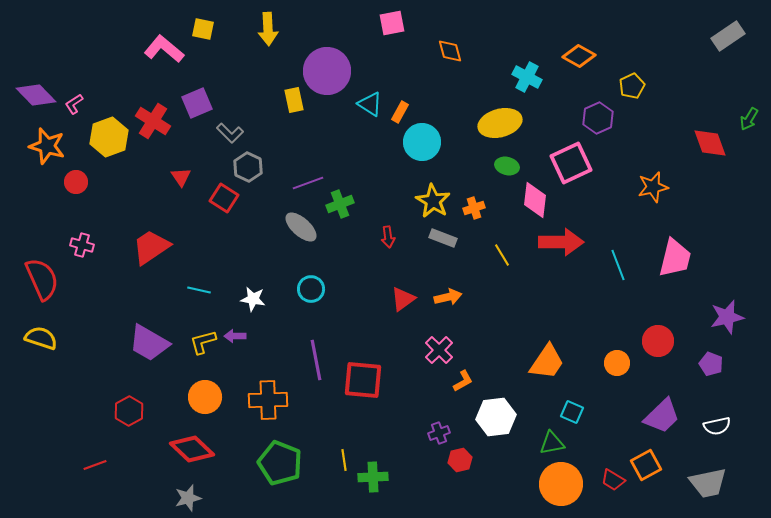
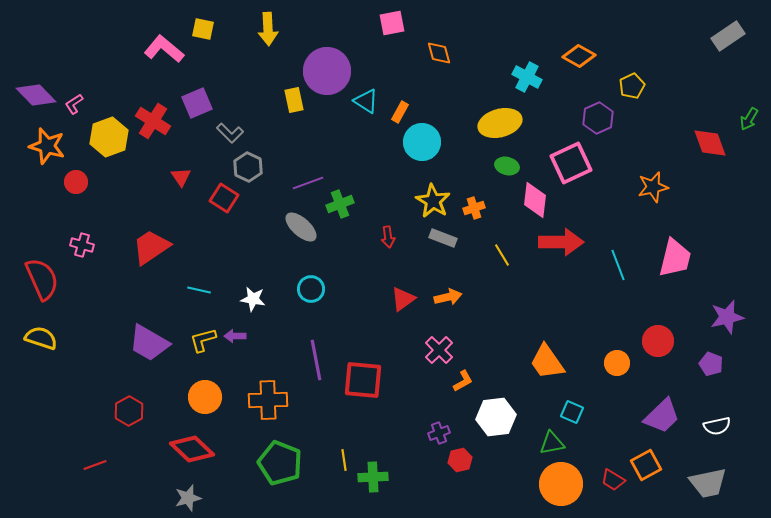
orange diamond at (450, 51): moved 11 px left, 2 px down
cyan triangle at (370, 104): moved 4 px left, 3 px up
yellow L-shape at (203, 342): moved 2 px up
orange trapezoid at (547, 362): rotated 111 degrees clockwise
